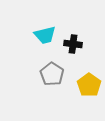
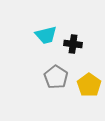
cyan trapezoid: moved 1 px right
gray pentagon: moved 4 px right, 3 px down
